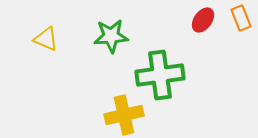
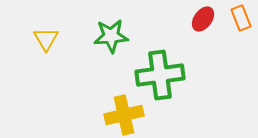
red ellipse: moved 1 px up
yellow triangle: rotated 36 degrees clockwise
